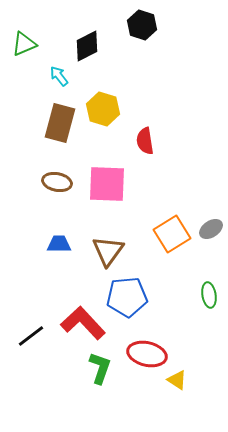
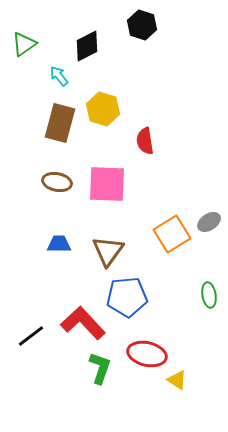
green triangle: rotated 12 degrees counterclockwise
gray ellipse: moved 2 px left, 7 px up
